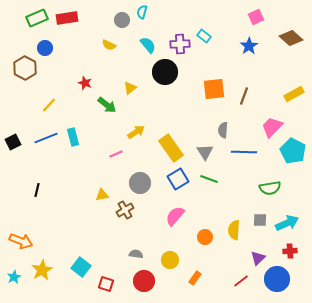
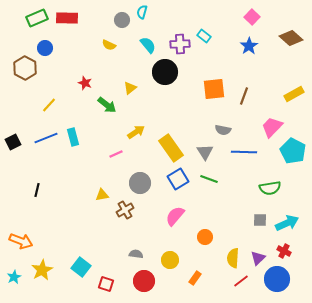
pink square at (256, 17): moved 4 px left; rotated 21 degrees counterclockwise
red rectangle at (67, 18): rotated 10 degrees clockwise
gray semicircle at (223, 130): rotated 84 degrees counterclockwise
yellow semicircle at (234, 230): moved 1 px left, 28 px down
red cross at (290, 251): moved 6 px left; rotated 32 degrees clockwise
